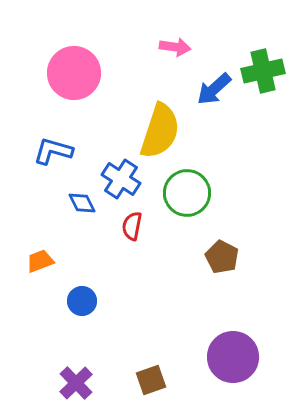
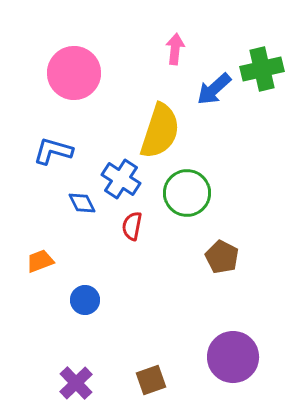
pink arrow: moved 2 px down; rotated 92 degrees counterclockwise
green cross: moved 1 px left, 2 px up
blue circle: moved 3 px right, 1 px up
